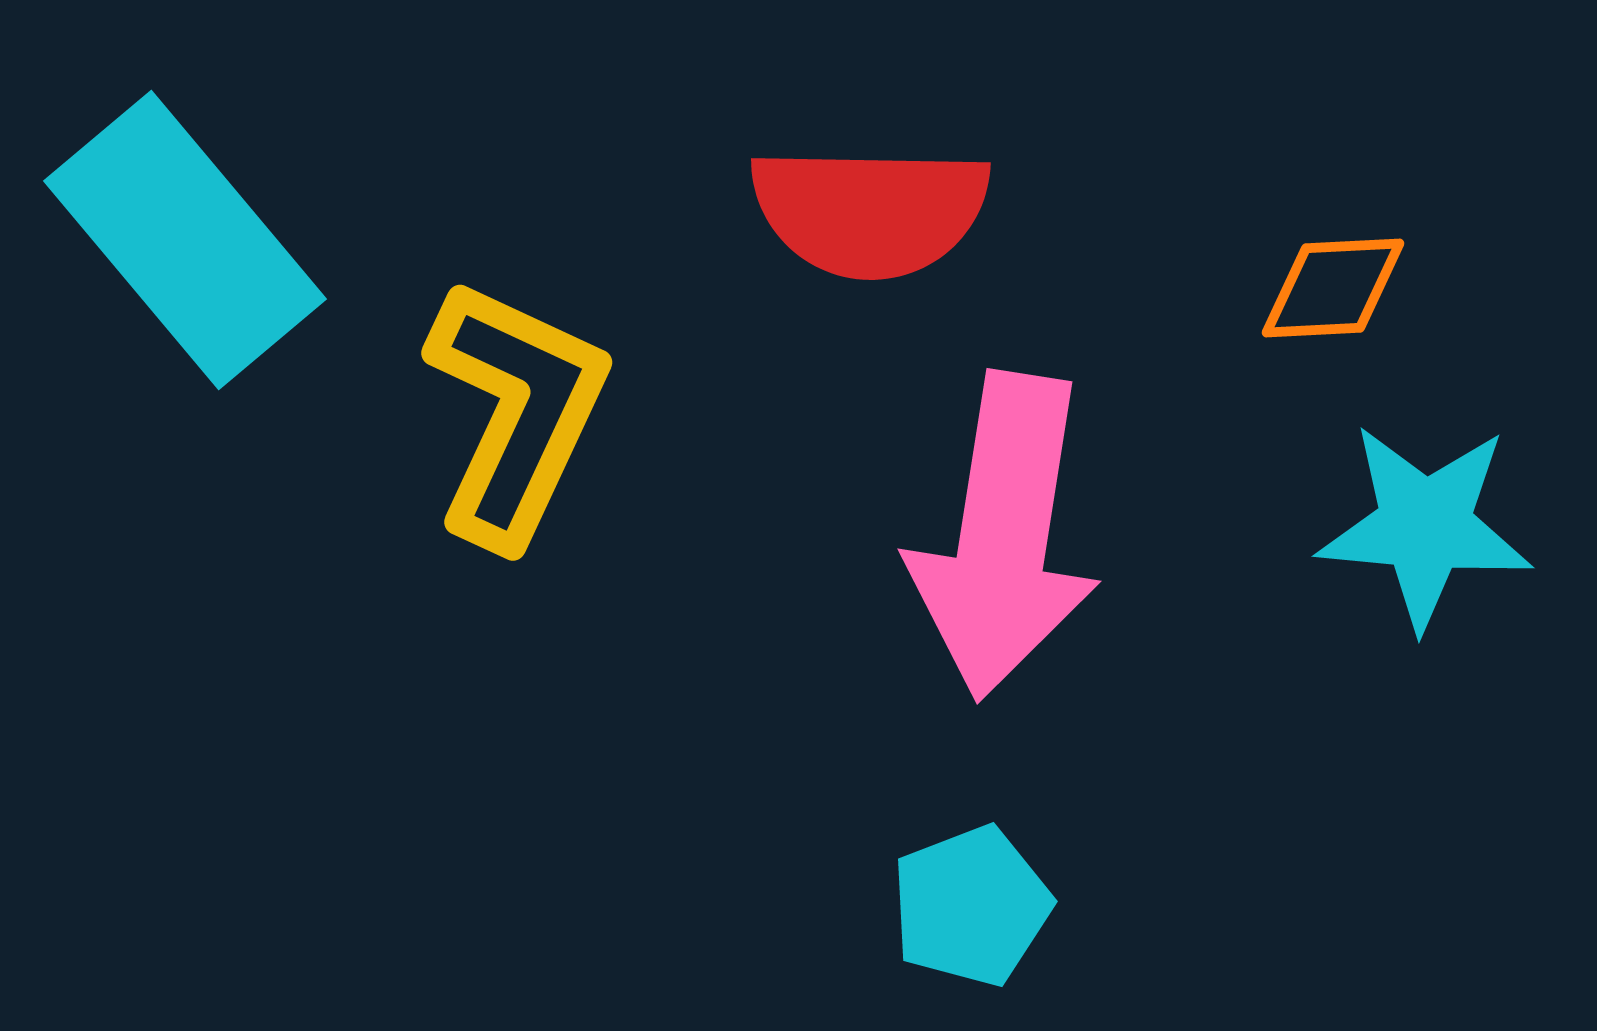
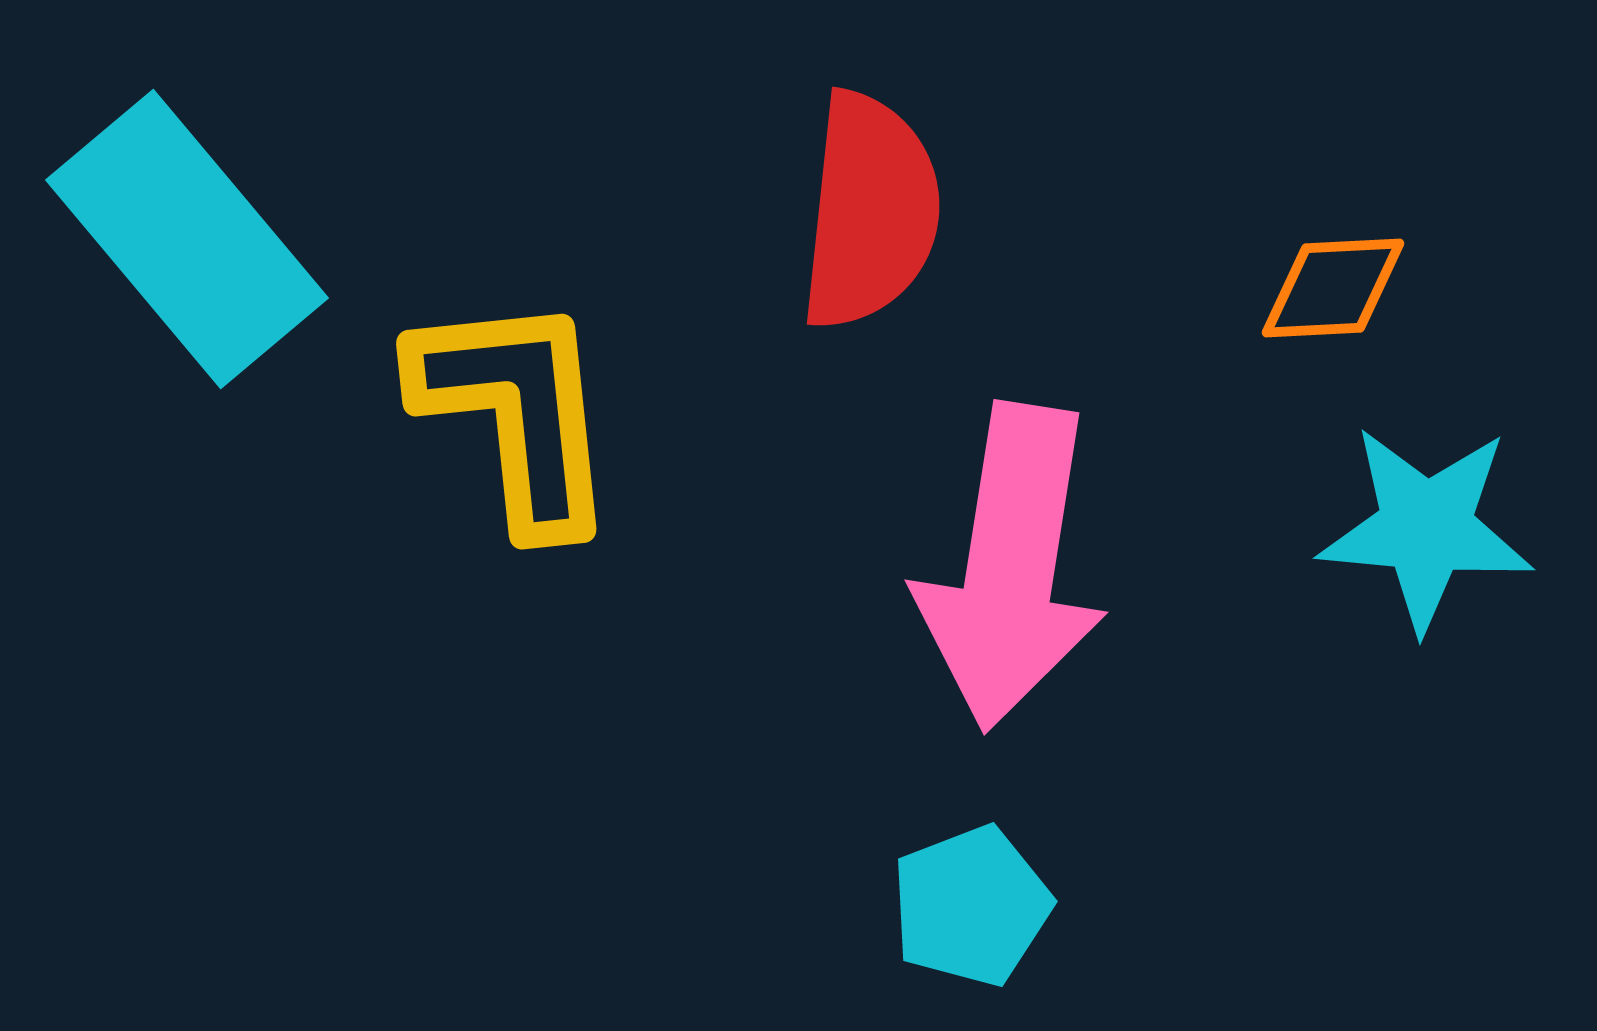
red semicircle: rotated 85 degrees counterclockwise
cyan rectangle: moved 2 px right, 1 px up
yellow L-shape: rotated 31 degrees counterclockwise
cyan star: moved 1 px right, 2 px down
pink arrow: moved 7 px right, 31 px down
